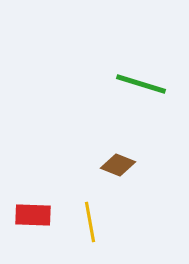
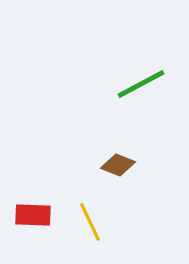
green line: rotated 45 degrees counterclockwise
yellow line: rotated 15 degrees counterclockwise
